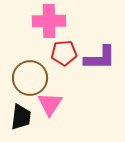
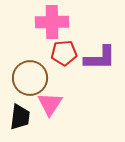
pink cross: moved 3 px right, 1 px down
black trapezoid: moved 1 px left
